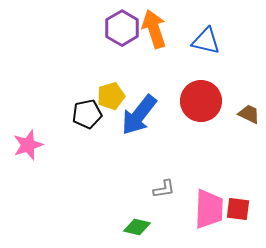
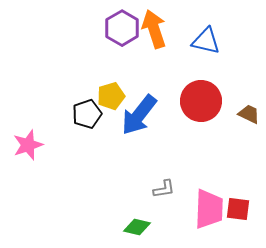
black pentagon: rotated 8 degrees counterclockwise
